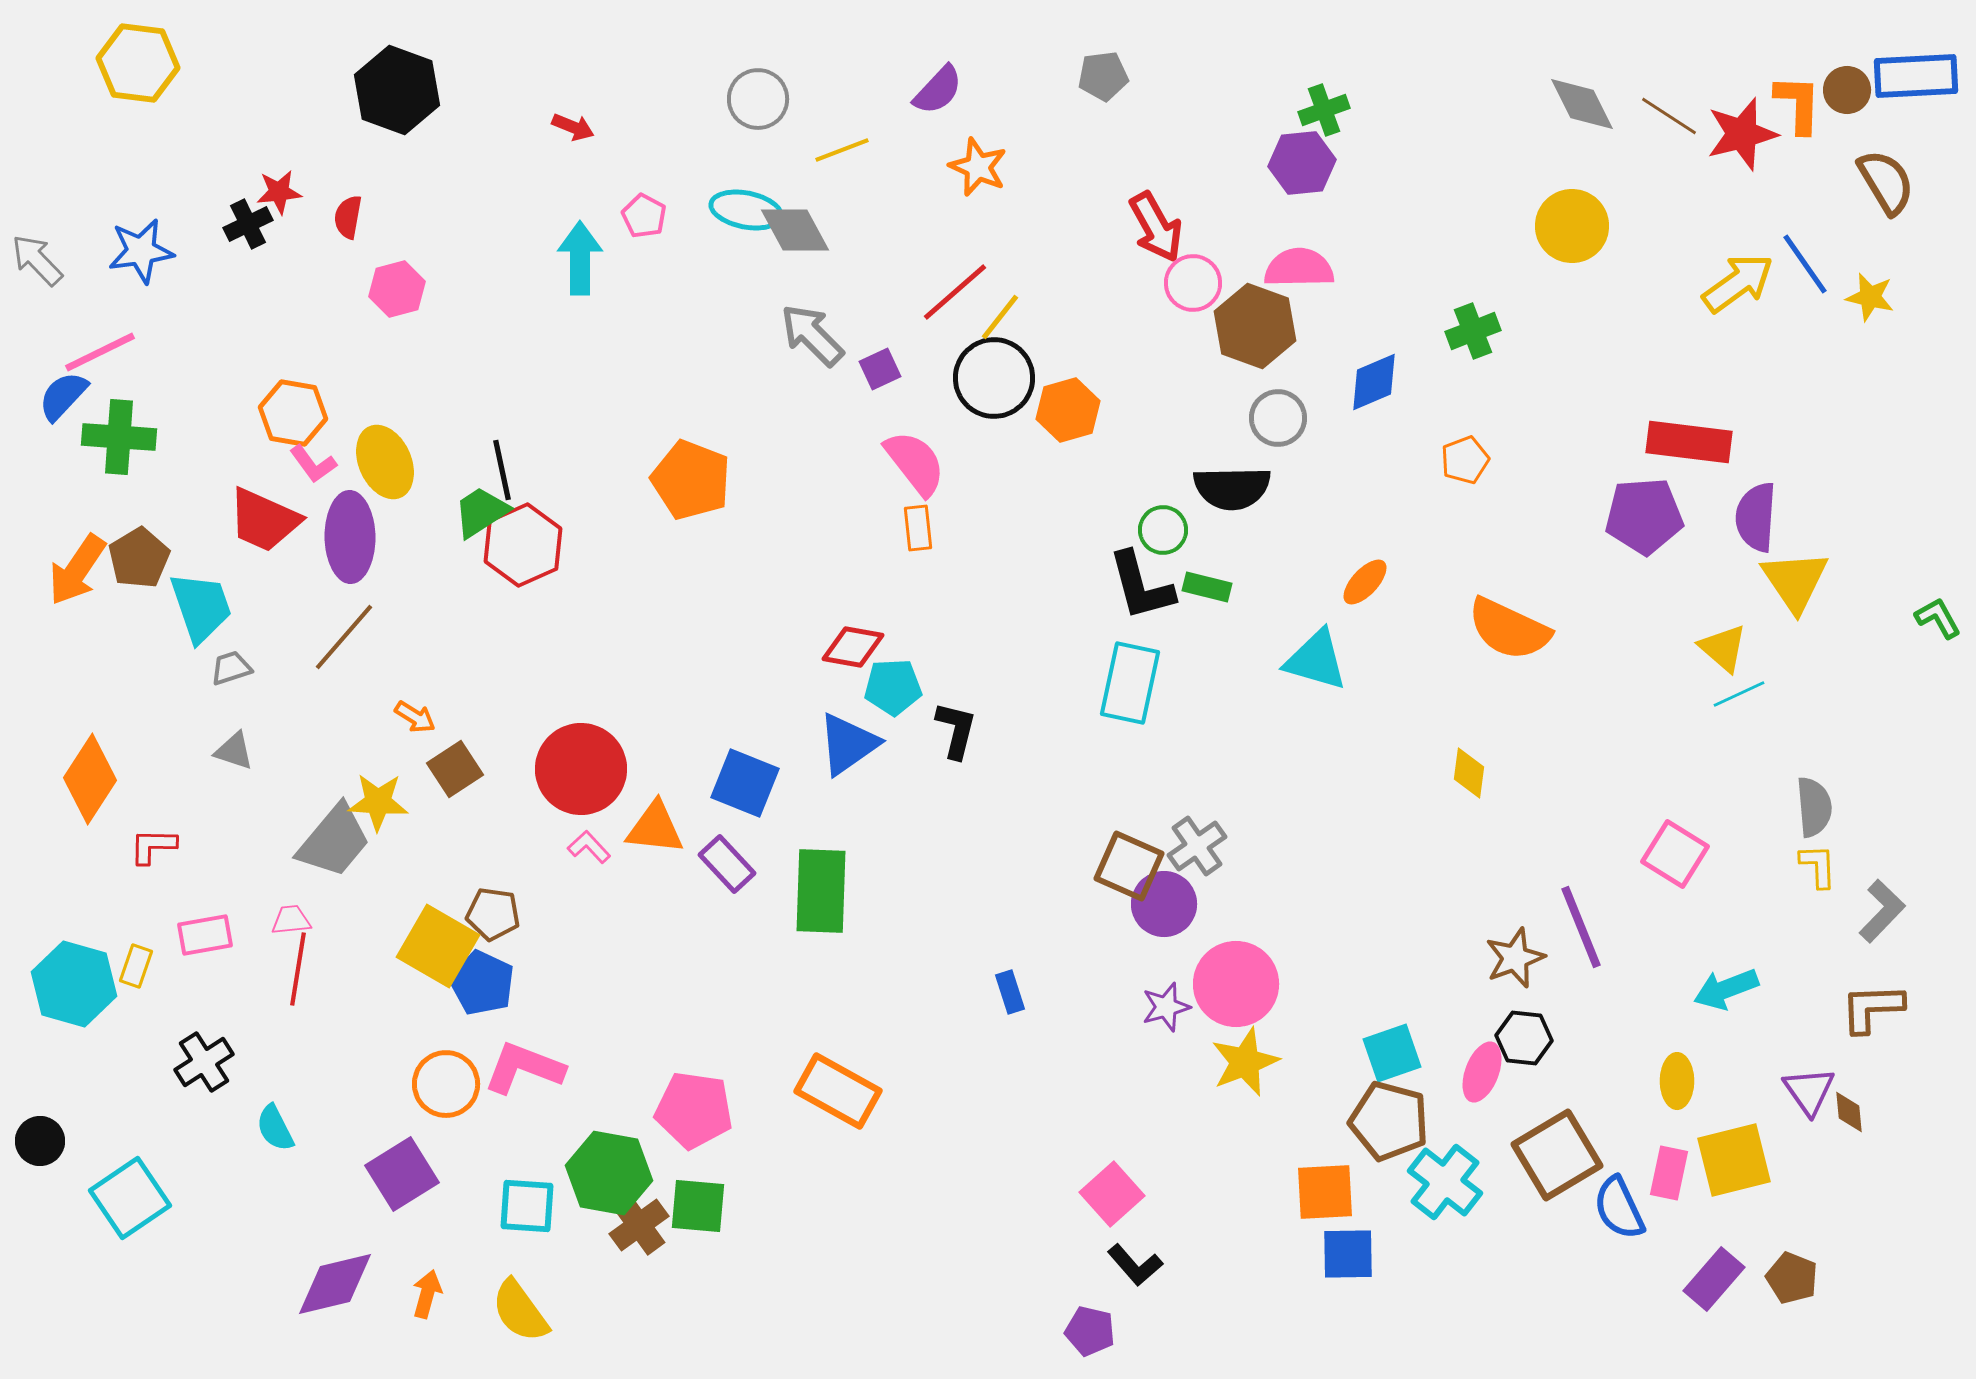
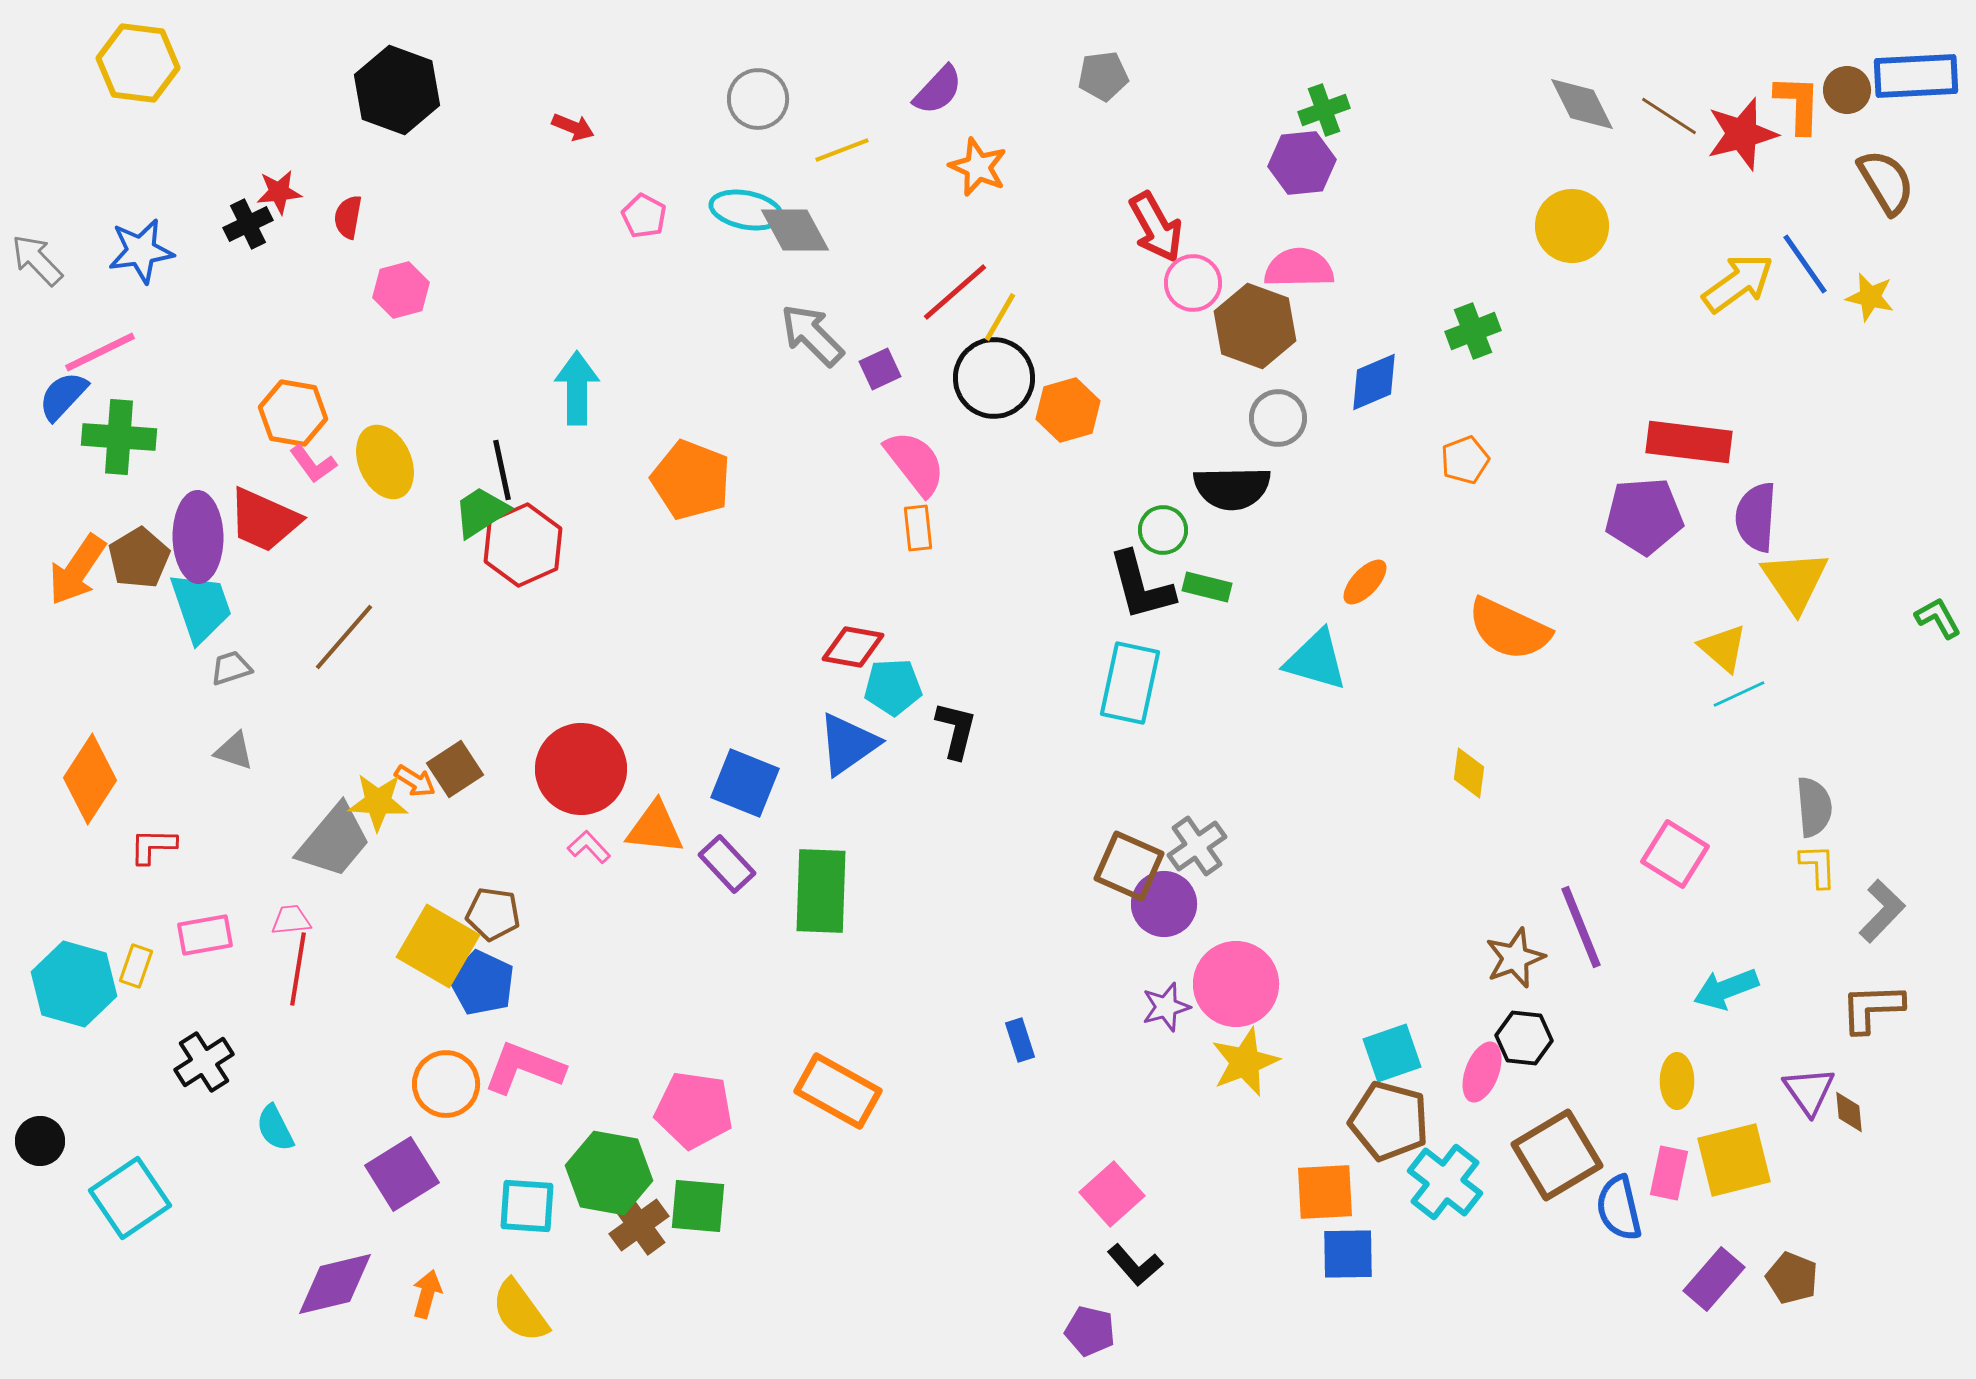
cyan arrow at (580, 258): moved 3 px left, 130 px down
pink hexagon at (397, 289): moved 4 px right, 1 px down
yellow line at (1000, 317): rotated 8 degrees counterclockwise
purple ellipse at (350, 537): moved 152 px left
orange arrow at (415, 717): moved 64 px down
blue rectangle at (1010, 992): moved 10 px right, 48 px down
blue semicircle at (1619, 1208): rotated 12 degrees clockwise
